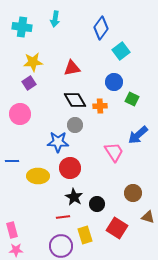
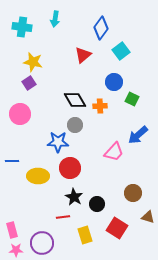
yellow star: rotated 18 degrees clockwise
red triangle: moved 11 px right, 13 px up; rotated 30 degrees counterclockwise
pink trapezoid: rotated 75 degrees clockwise
purple circle: moved 19 px left, 3 px up
